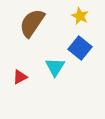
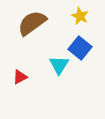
brown semicircle: rotated 20 degrees clockwise
cyan triangle: moved 4 px right, 2 px up
